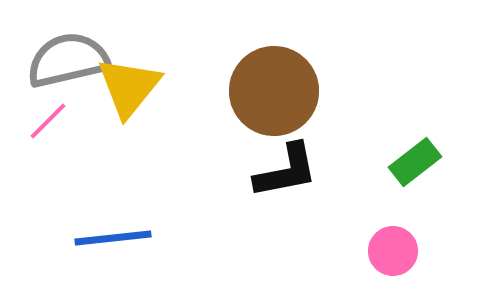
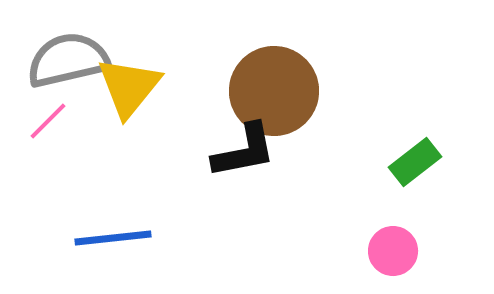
black L-shape: moved 42 px left, 20 px up
